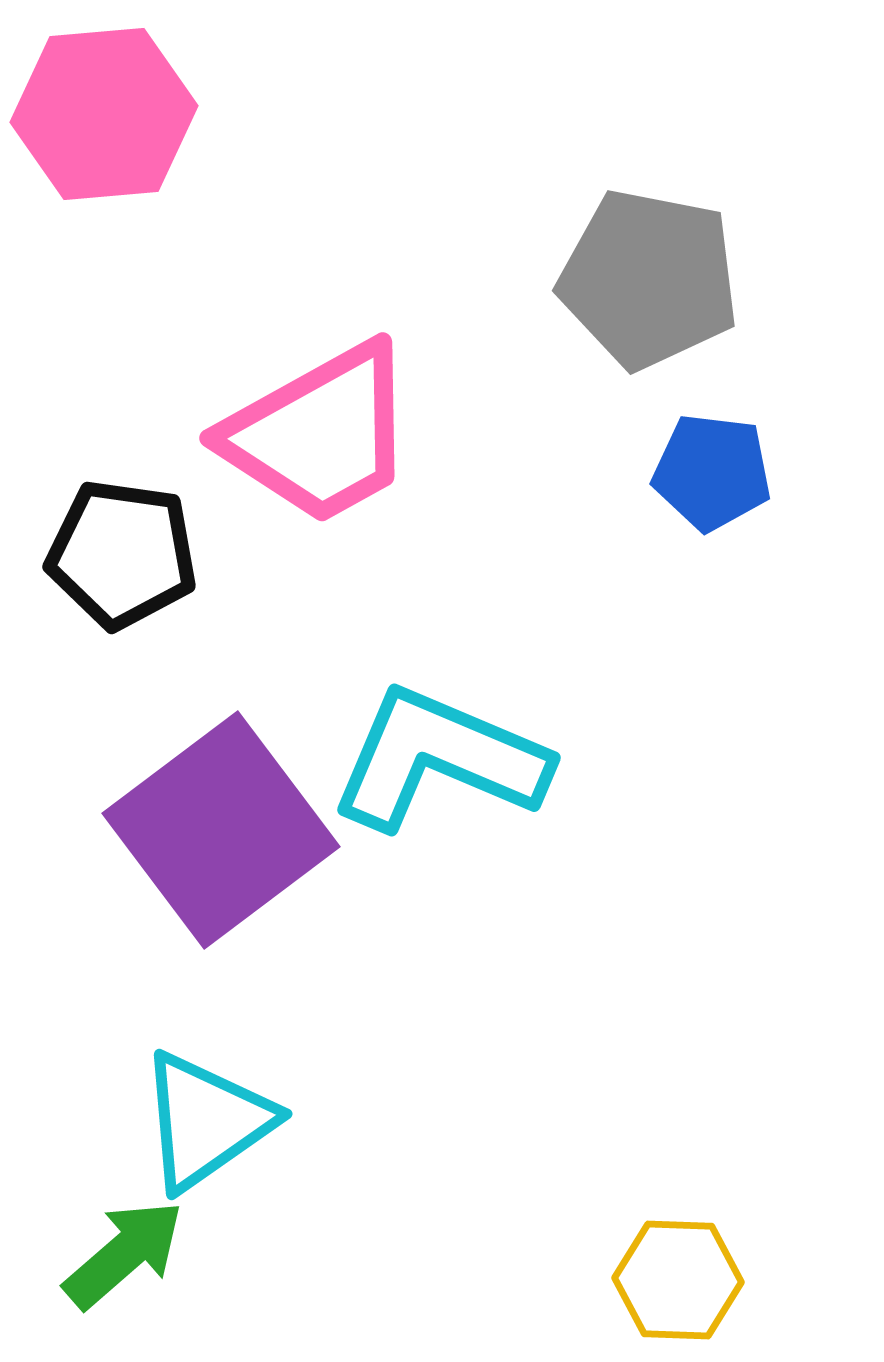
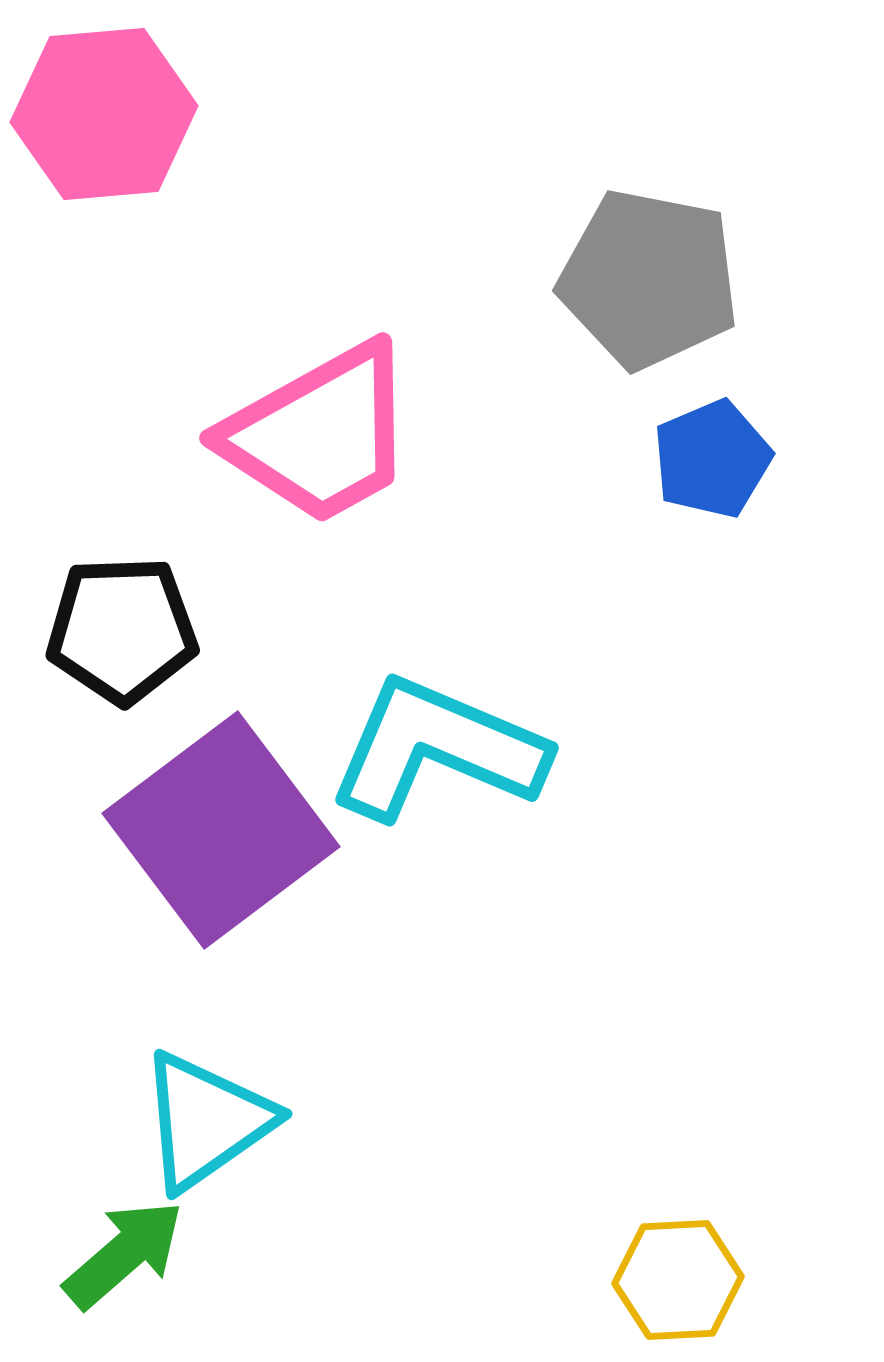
blue pentagon: moved 13 px up; rotated 30 degrees counterclockwise
black pentagon: moved 76 px down; rotated 10 degrees counterclockwise
cyan L-shape: moved 2 px left, 10 px up
yellow hexagon: rotated 5 degrees counterclockwise
